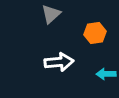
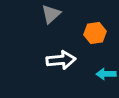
white arrow: moved 2 px right, 2 px up
